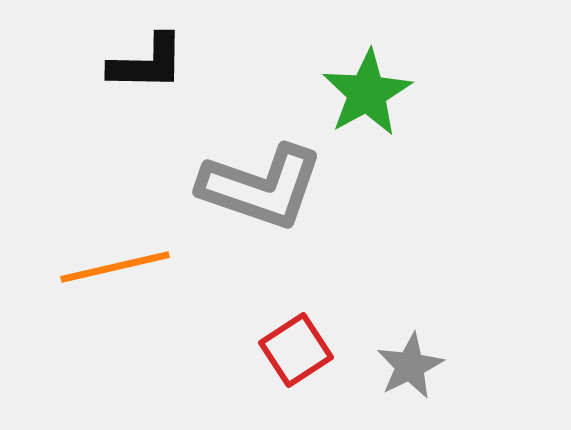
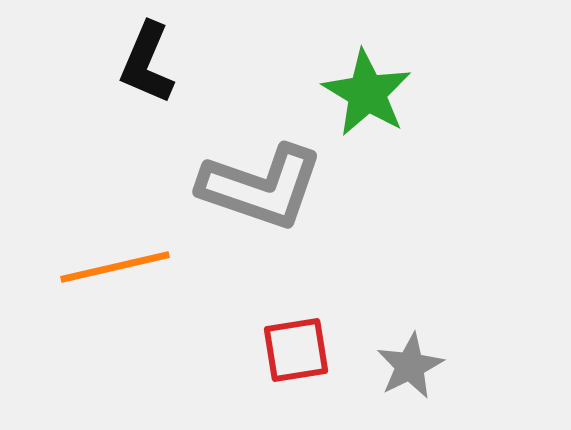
black L-shape: rotated 112 degrees clockwise
green star: rotated 12 degrees counterclockwise
red square: rotated 24 degrees clockwise
